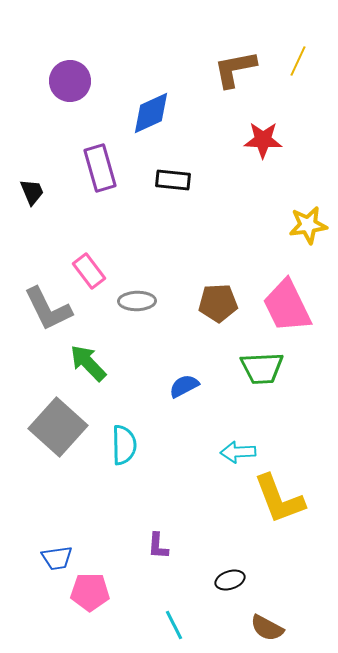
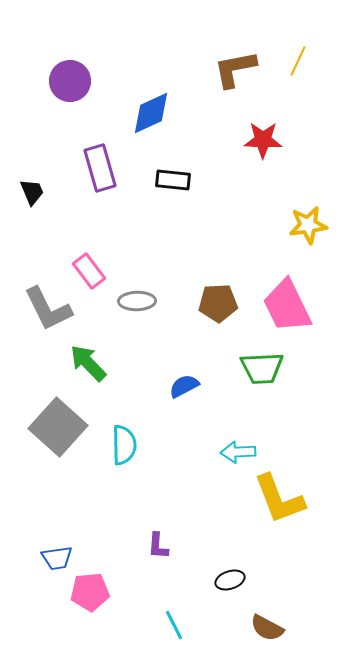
pink pentagon: rotated 6 degrees counterclockwise
